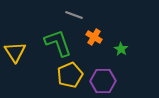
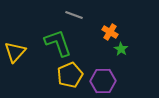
orange cross: moved 16 px right, 5 px up
yellow triangle: rotated 15 degrees clockwise
